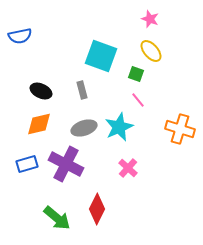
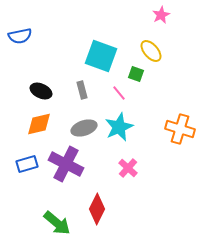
pink star: moved 11 px right, 4 px up; rotated 24 degrees clockwise
pink line: moved 19 px left, 7 px up
green arrow: moved 5 px down
